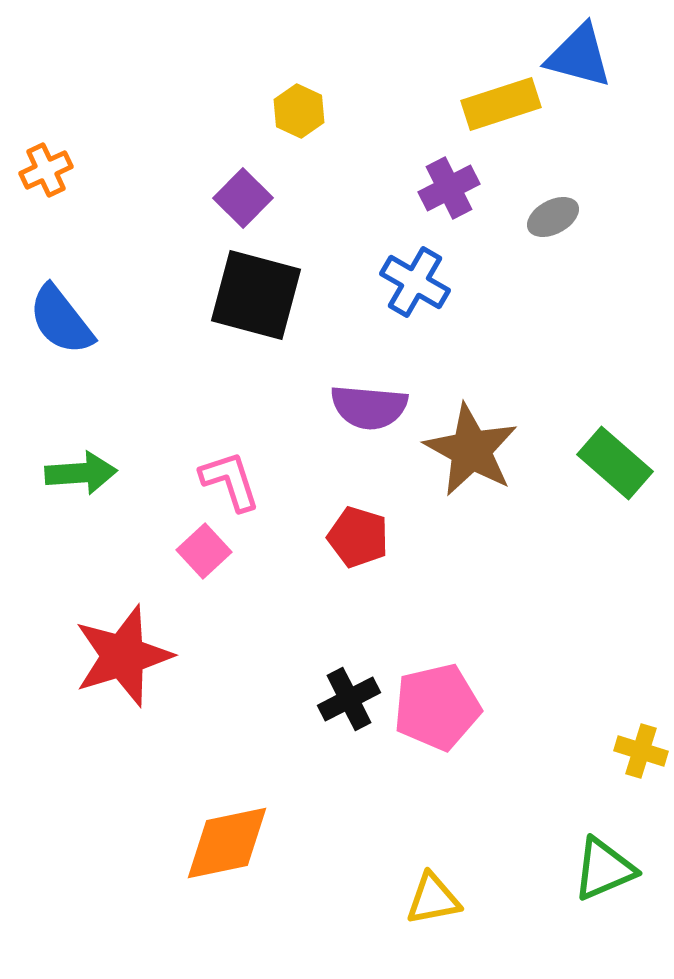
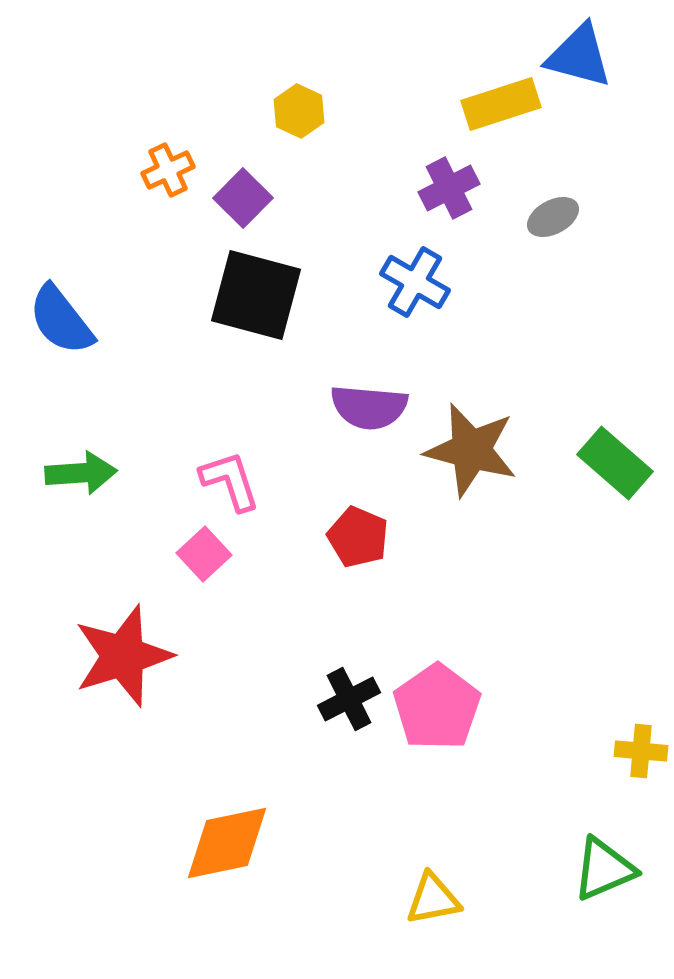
orange cross: moved 122 px right
brown star: rotated 14 degrees counterclockwise
red pentagon: rotated 6 degrees clockwise
pink square: moved 3 px down
pink pentagon: rotated 22 degrees counterclockwise
yellow cross: rotated 12 degrees counterclockwise
